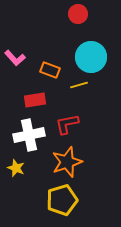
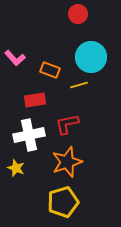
yellow pentagon: moved 1 px right, 2 px down
